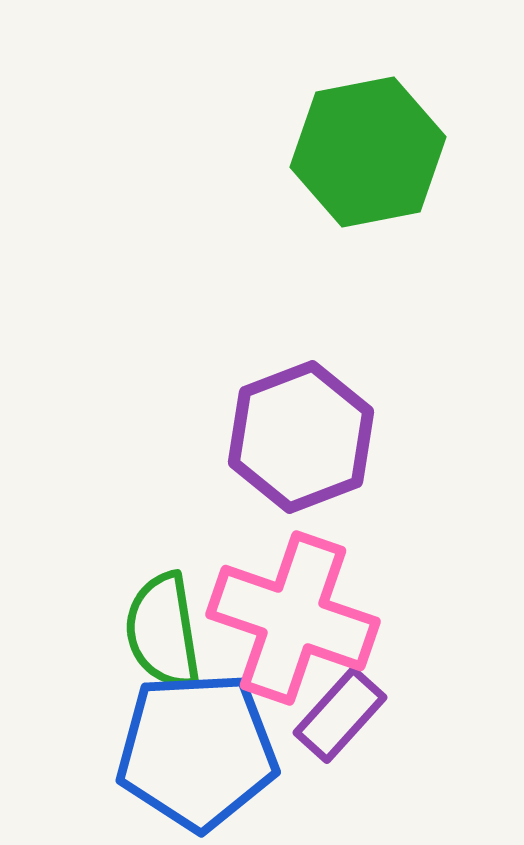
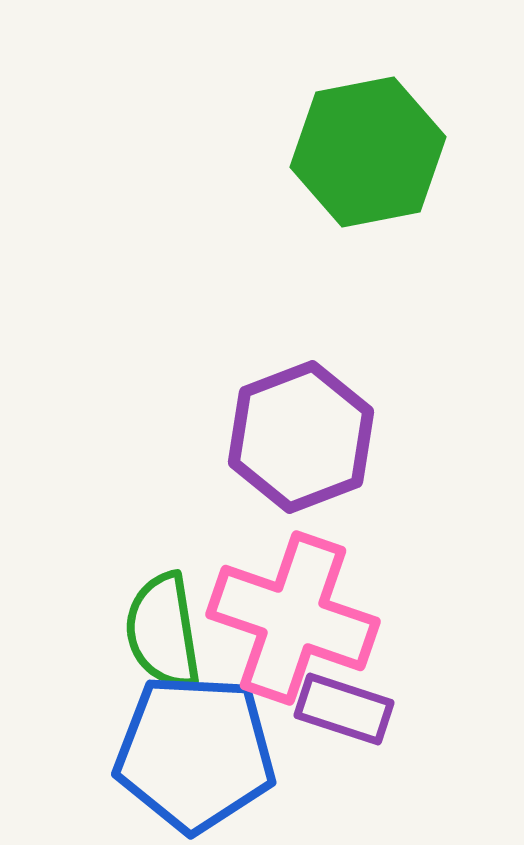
purple rectangle: moved 4 px right, 6 px up; rotated 66 degrees clockwise
blue pentagon: moved 2 px left, 2 px down; rotated 6 degrees clockwise
